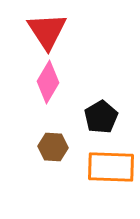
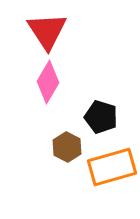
black pentagon: rotated 24 degrees counterclockwise
brown hexagon: moved 14 px right; rotated 24 degrees clockwise
orange rectangle: moved 1 px right; rotated 18 degrees counterclockwise
